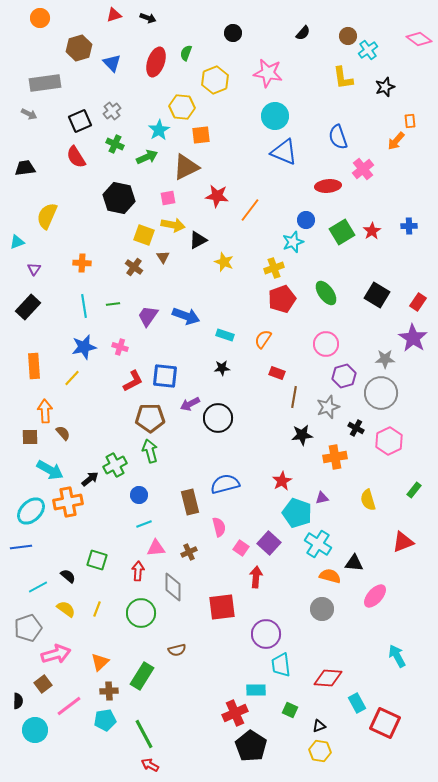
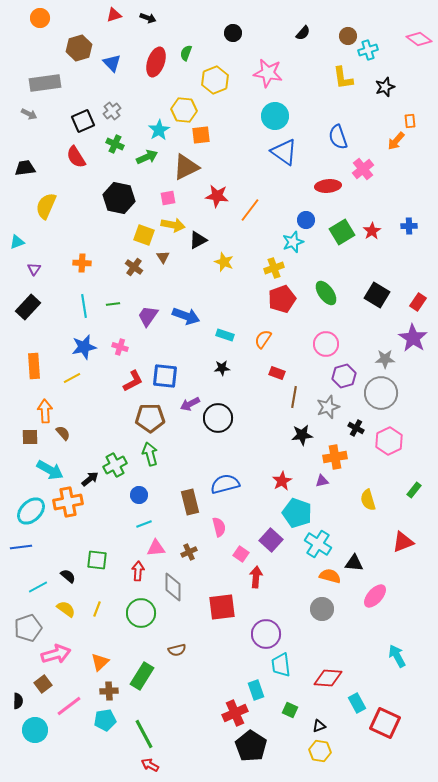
cyan cross at (368, 50): rotated 18 degrees clockwise
yellow hexagon at (182, 107): moved 2 px right, 3 px down
black square at (80, 121): moved 3 px right
blue triangle at (284, 152): rotated 12 degrees clockwise
yellow semicircle at (47, 216): moved 1 px left, 10 px up
yellow line at (72, 378): rotated 18 degrees clockwise
green arrow at (150, 451): moved 3 px down
purple triangle at (322, 498): moved 17 px up
purple square at (269, 543): moved 2 px right, 3 px up
pink square at (241, 548): moved 6 px down
green square at (97, 560): rotated 10 degrees counterclockwise
cyan rectangle at (256, 690): rotated 72 degrees clockwise
